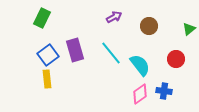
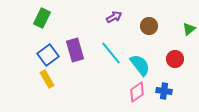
red circle: moved 1 px left
yellow rectangle: rotated 24 degrees counterclockwise
pink diamond: moved 3 px left, 2 px up
